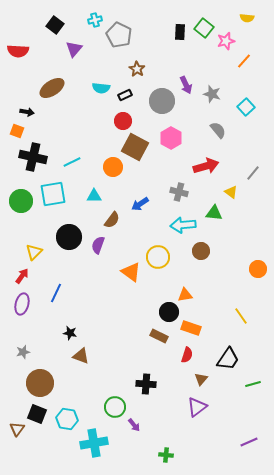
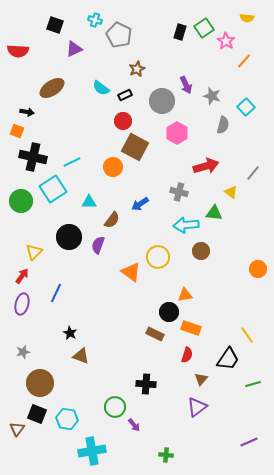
cyan cross at (95, 20): rotated 32 degrees clockwise
black square at (55, 25): rotated 18 degrees counterclockwise
green square at (204, 28): rotated 18 degrees clockwise
black rectangle at (180, 32): rotated 14 degrees clockwise
pink star at (226, 41): rotated 24 degrees counterclockwise
purple triangle at (74, 49): rotated 24 degrees clockwise
brown star at (137, 69): rotated 14 degrees clockwise
cyan semicircle at (101, 88): rotated 30 degrees clockwise
gray star at (212, 94): moved 2 px down
gray semicircle at (218, 130): moved 5 px right, 5 px up; rotated 54 degrees clockwise
pink hexagon at (171, 138): moved 6 px right, 5 px up
cyan square at (53, 194): moved 5 px up; rotated 24 degrees counterclockwise
cyan triangle at (94, 196): moved 5 px left, 6 px down
cyan arrow at (183, 225): moved 3 px right
yellow line at (241, 316): moved 6 px right, 19 px down
black star at (70, 333): rotated 16 degrees clockwise
brown rectangle at (159, 336): moved 4 px left, 2 px up
cyan cross at (94, 443): moved 2 px left, 8 px down
